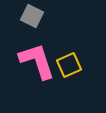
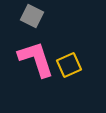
pink L-shape: moved 1 px left, 2 px up
